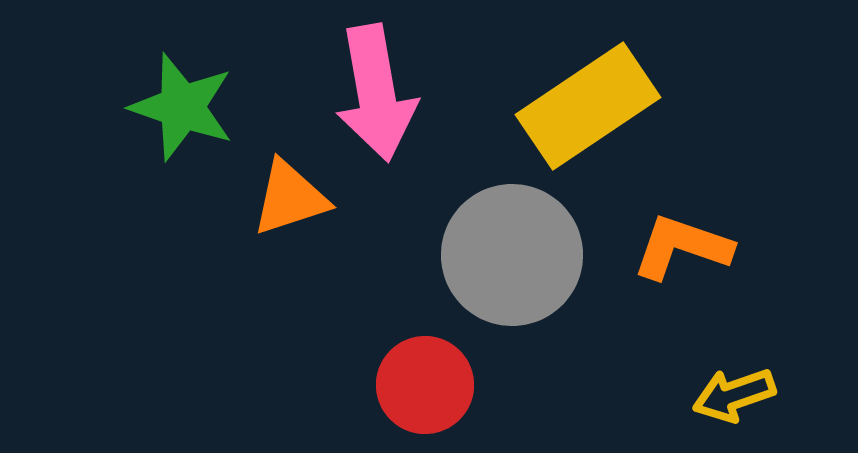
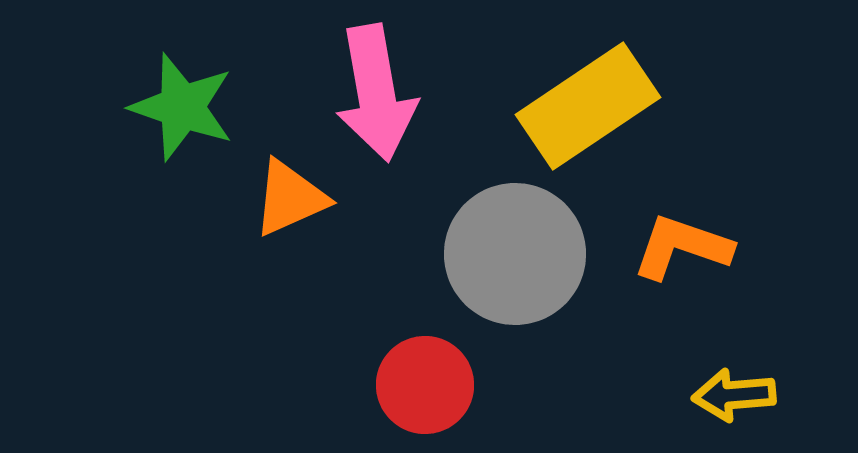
orange triangle: rotated 6 degrees counterclockwise
gray circle: moved 3 px right, 1 px up
yellow arrow: rotated 14 degrees clockwise
